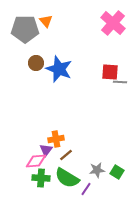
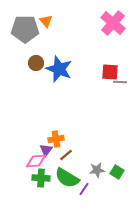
purple line: moved 2 px left
